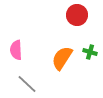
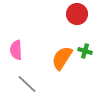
red circle: moved 1 px up
green cross: moved 5 px left, 1 px up
